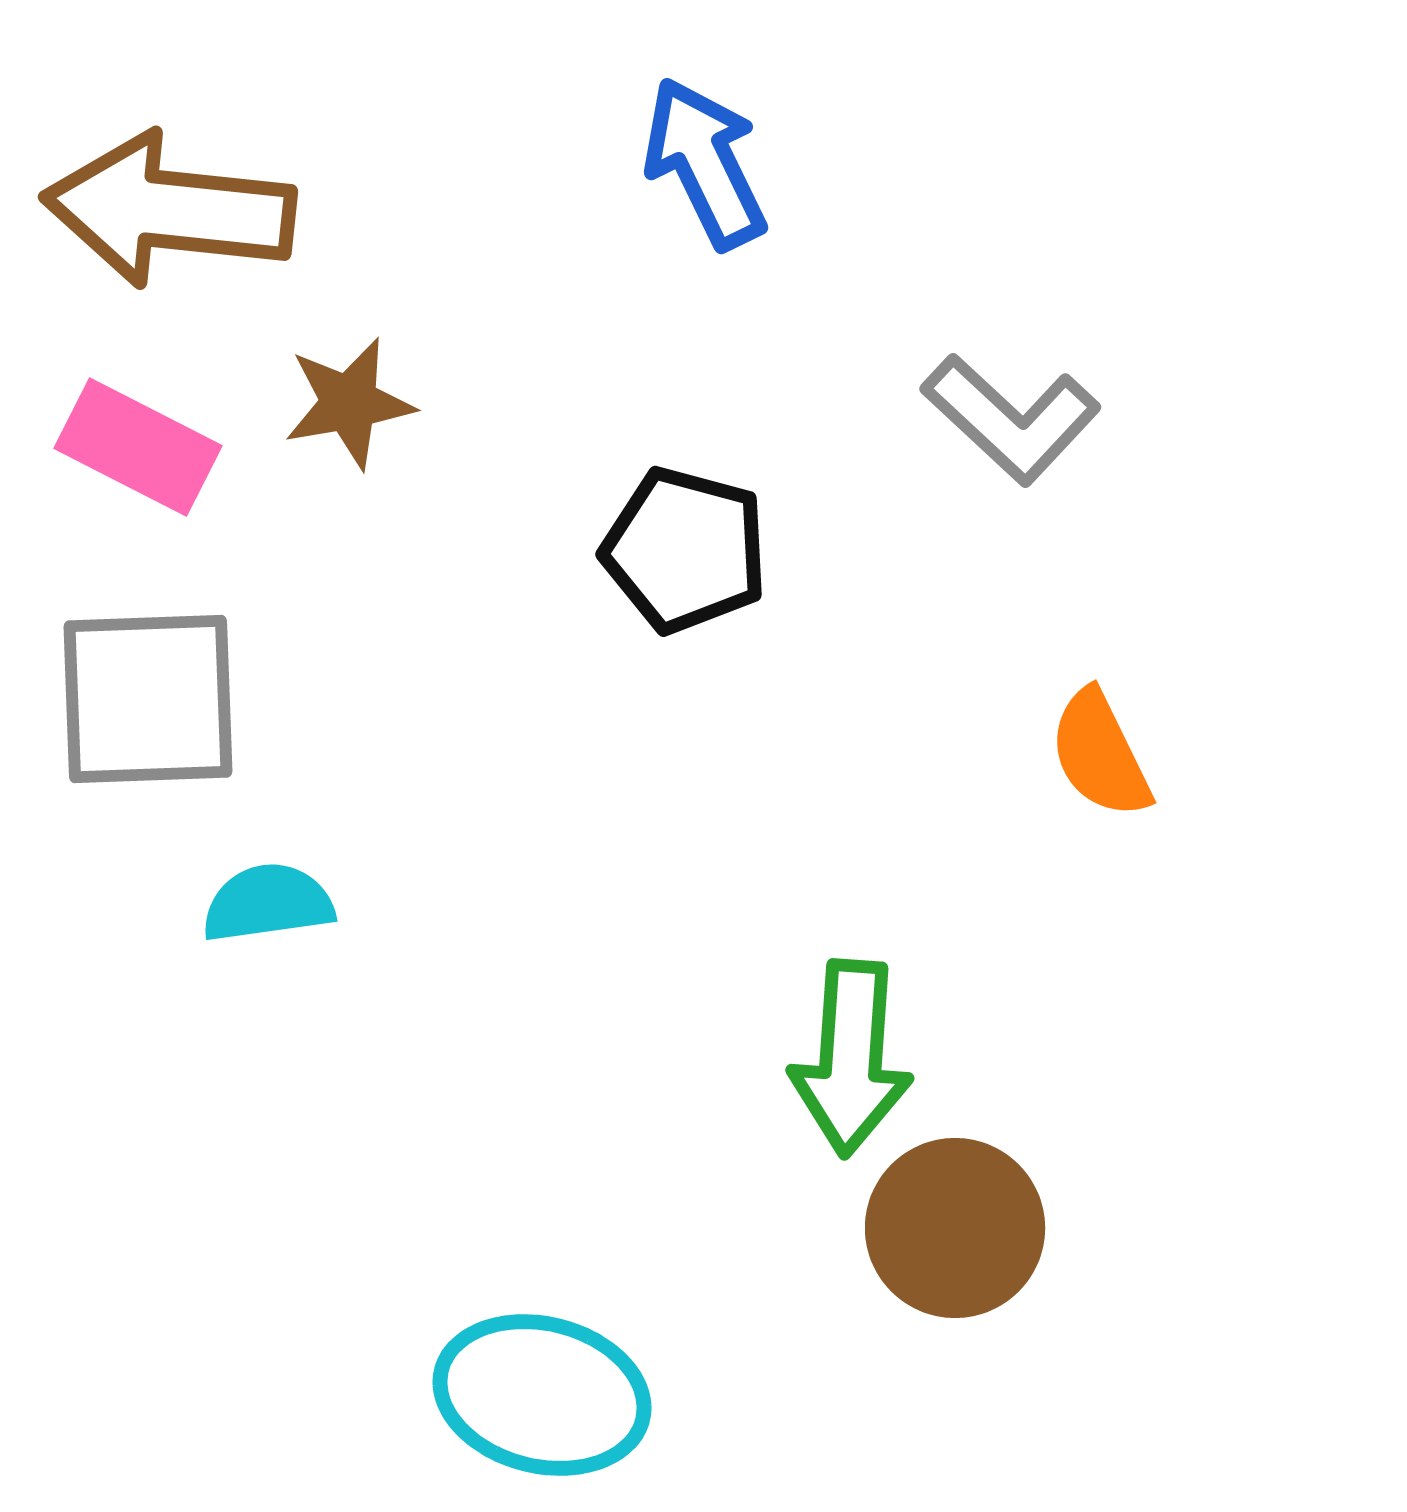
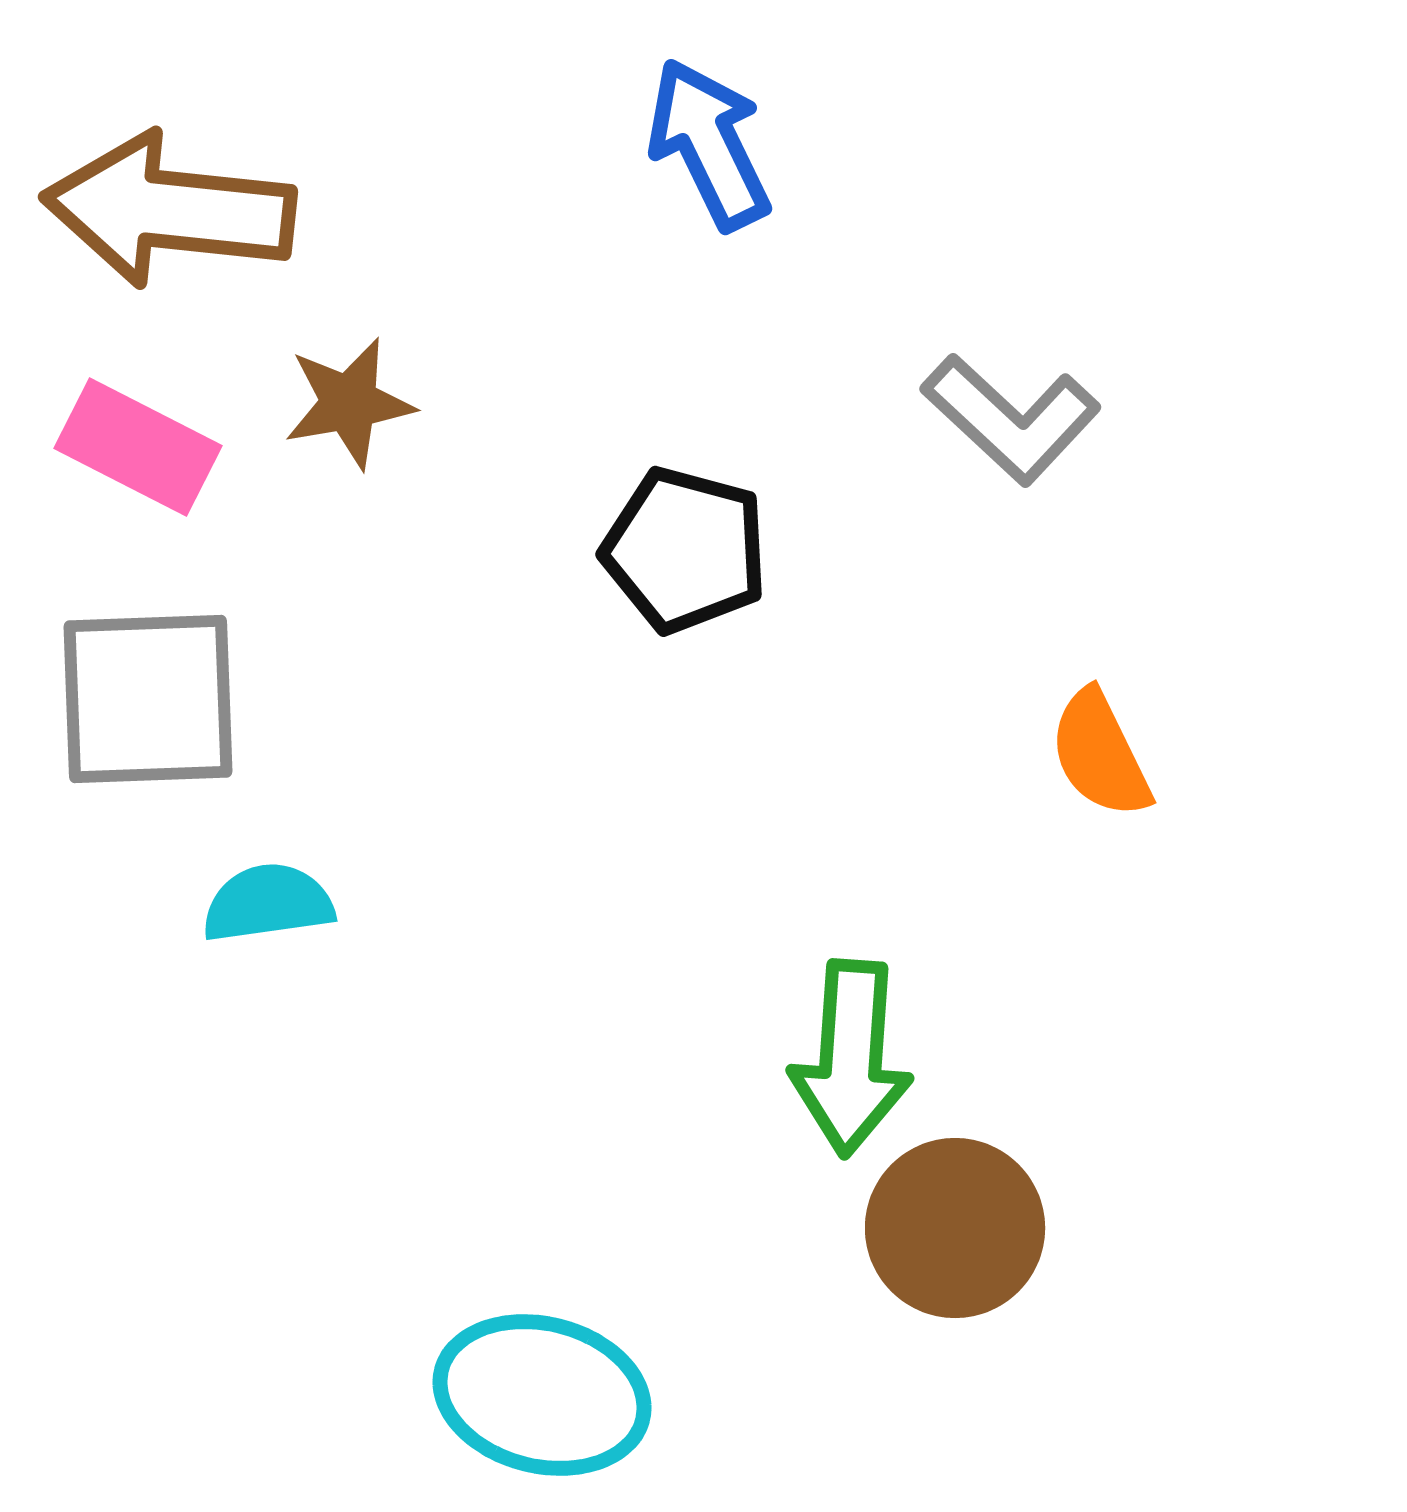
blue arrow: moved 4 px right, 19 px up
